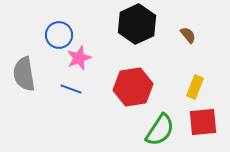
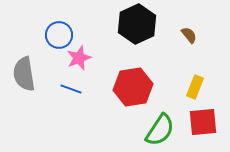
brown semicircle: moved 1 px right
